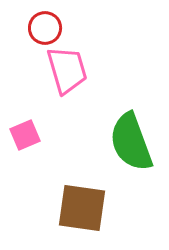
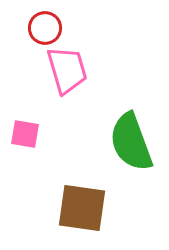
pink square: moved 1 px up; rotated 32 degrees clockwise
